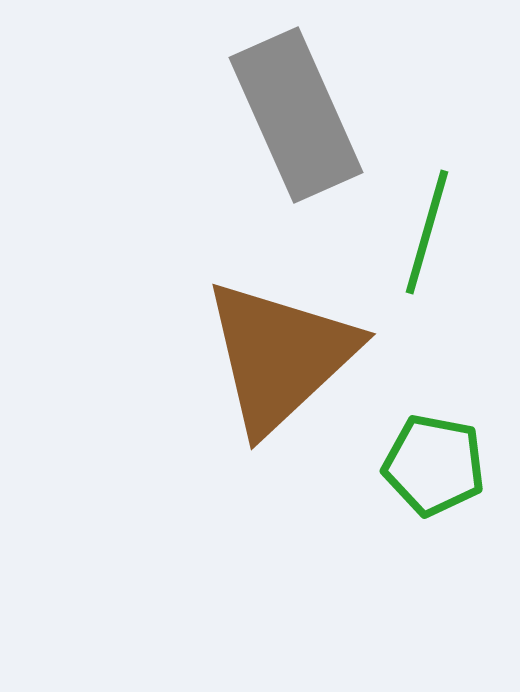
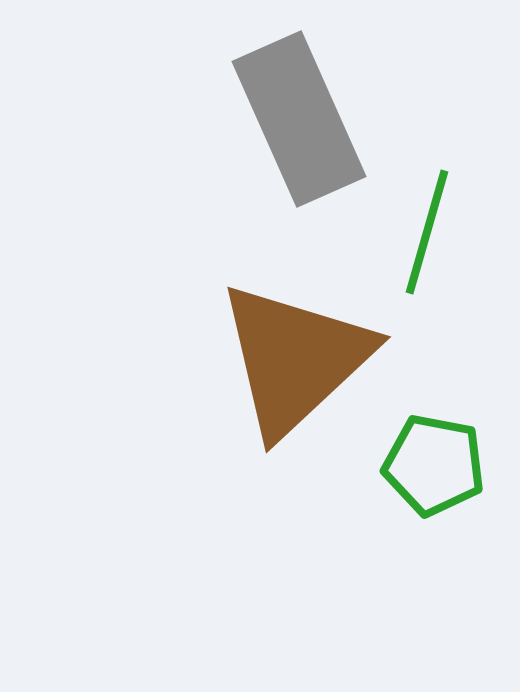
gray rectangle: moved 3 px right, 4 px down
brown triangle: moved 15 px right, 3 px down
